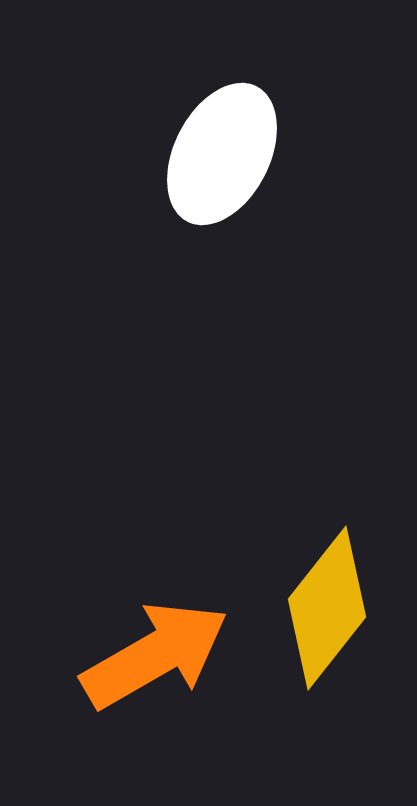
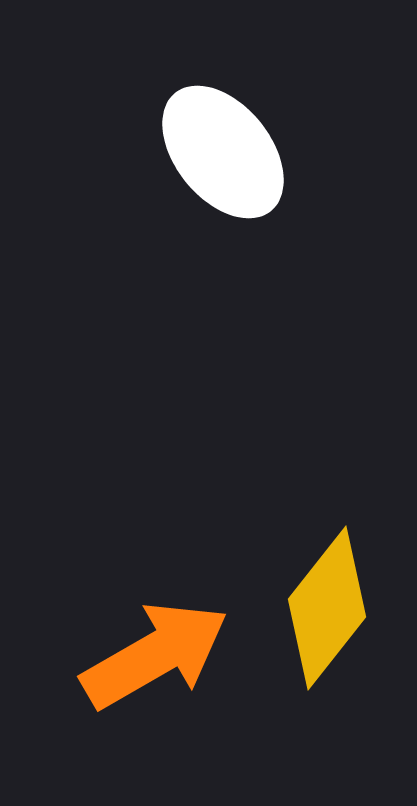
white ellipse: moved 1 px right, 2 px up; rotated 66 degrees counterclockwise
